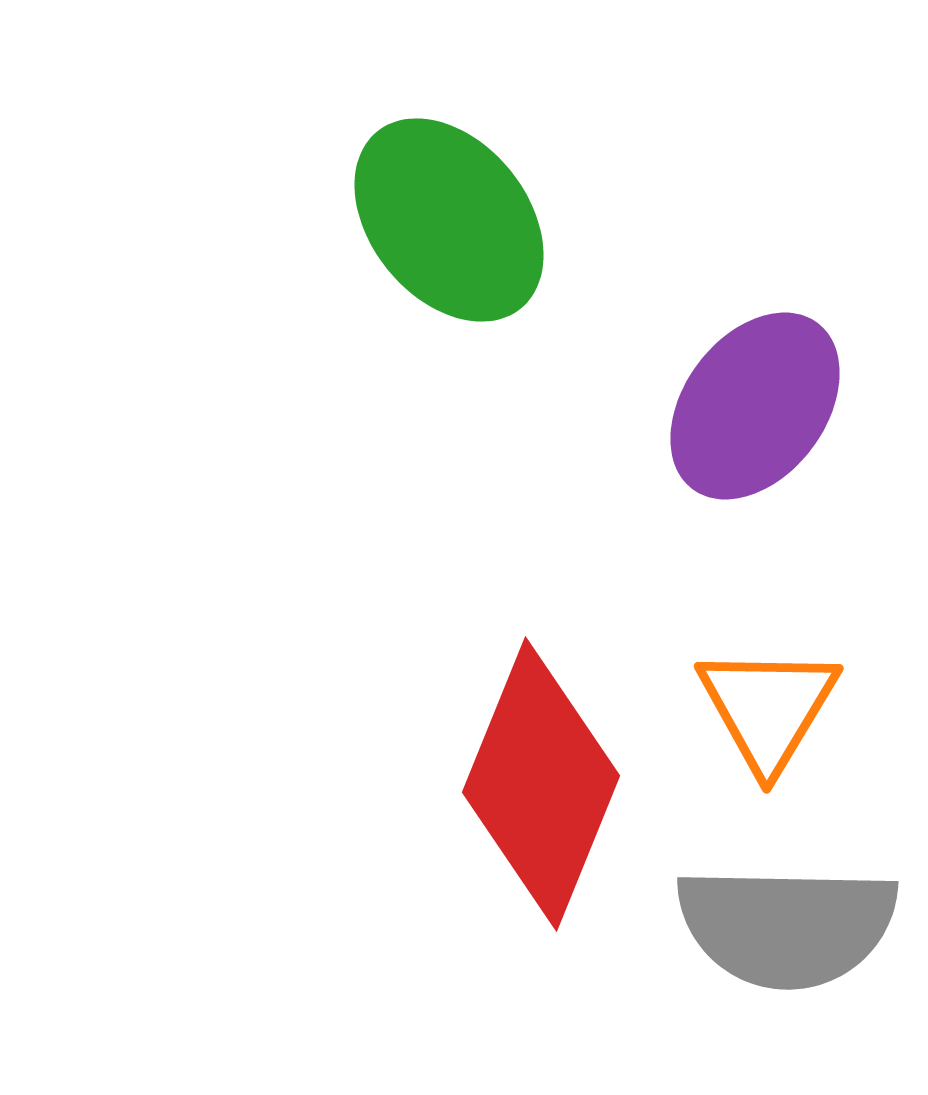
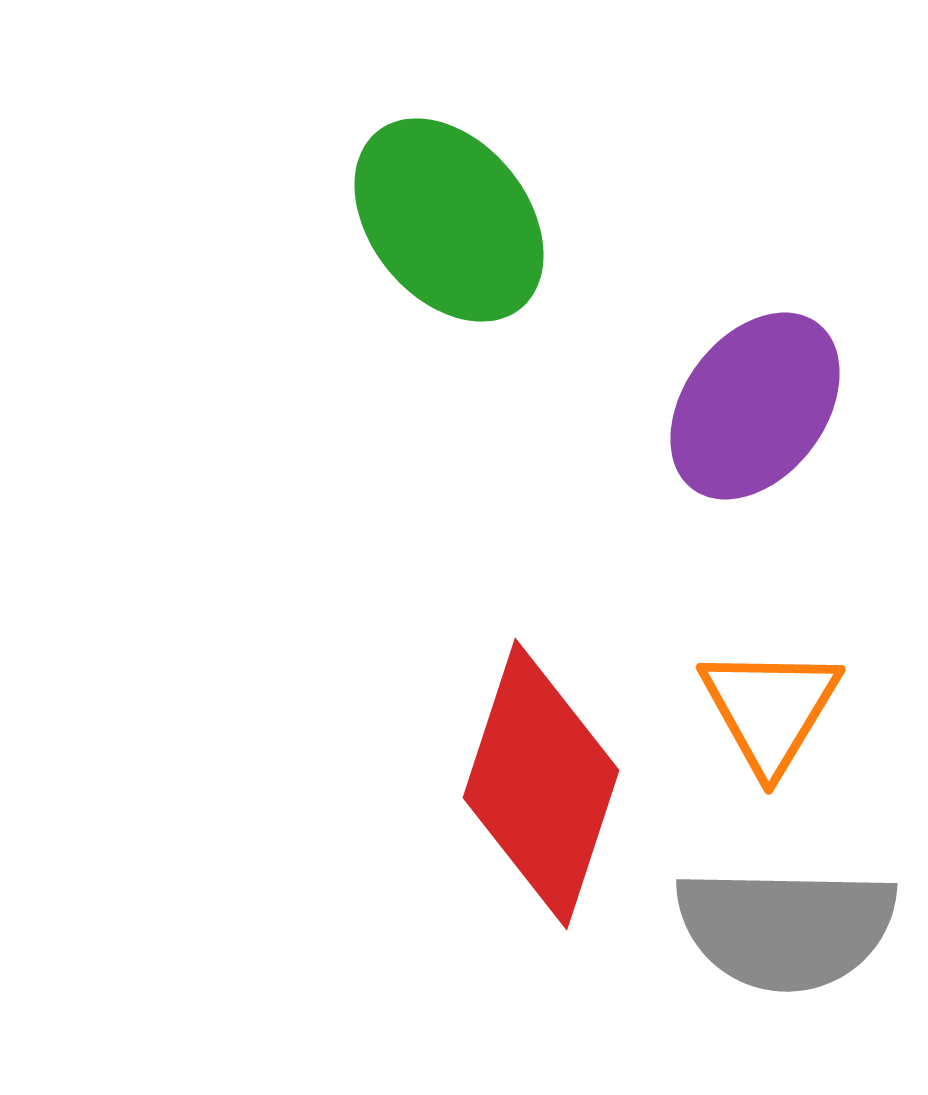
orange triangle: moved 2 px right, 1 px down
red diamond: rotated 4 degrees counterclockwise
gray semicircle: moved 1 px left, 2 px down
